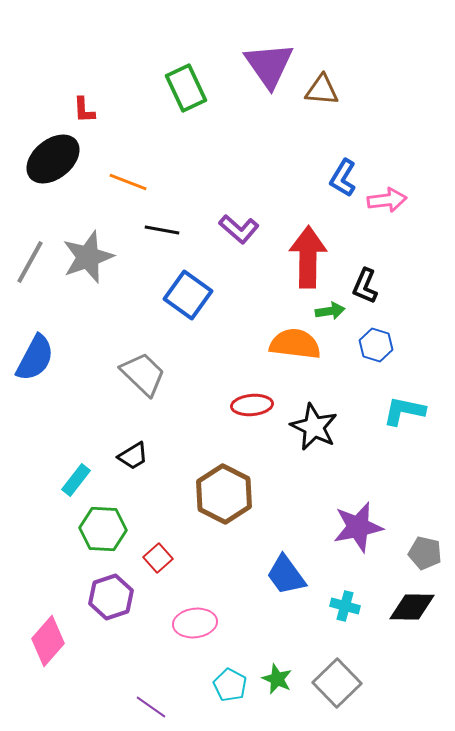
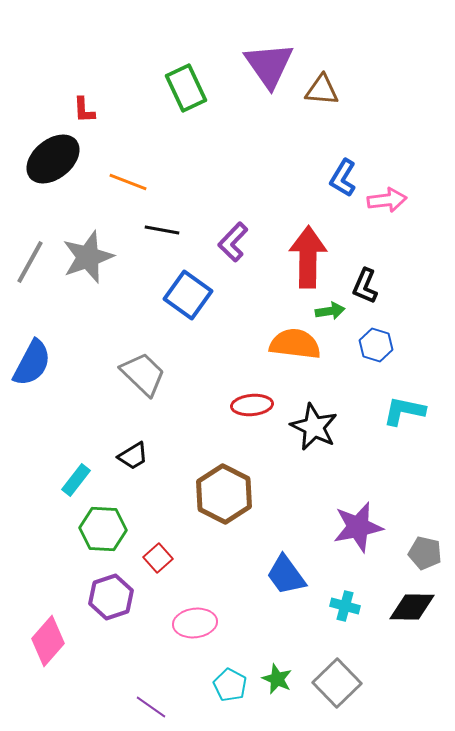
purple L-shape: moved 6 px left, 13 px down; rotated 93 degrees clockwise
blue semicircle: moved 3 px left, 5 px down
